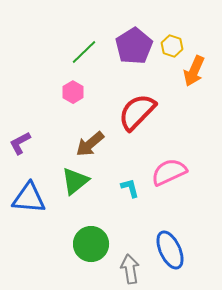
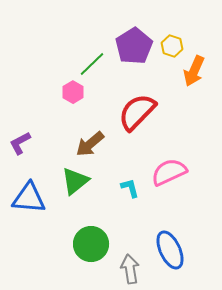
green line: moved 8 px right, 12 px down
